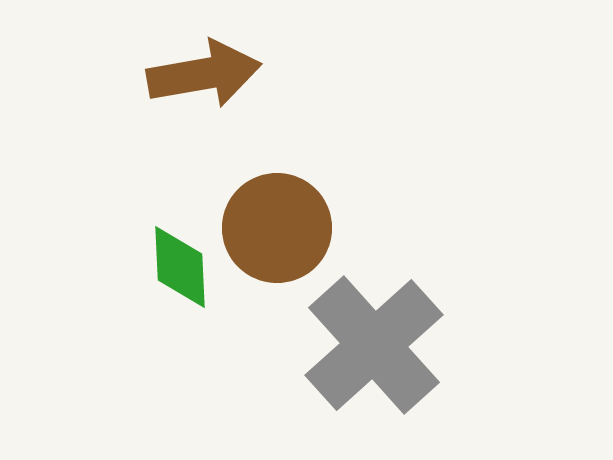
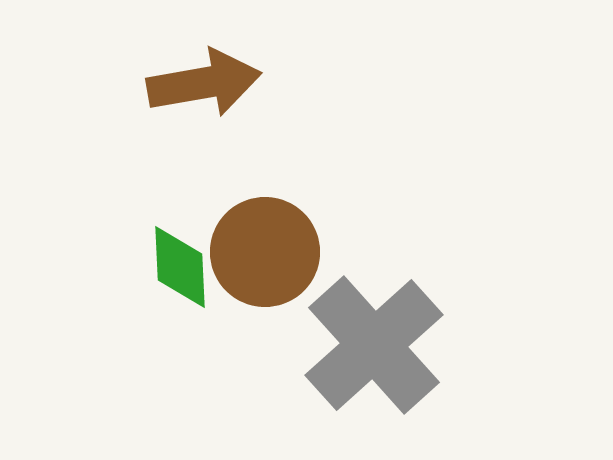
brown arrow: moved 9 px down
brown circle: moved 12 px left, 24 px down
